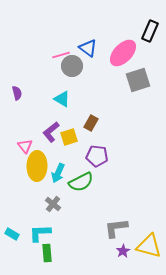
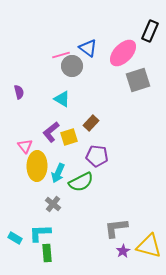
purple semicircle: moved 2 px right, 1 px up
brown rectangle: rotated 14 degrees clockwise
cyan rectangle: moved 3 px right, 4 px down
